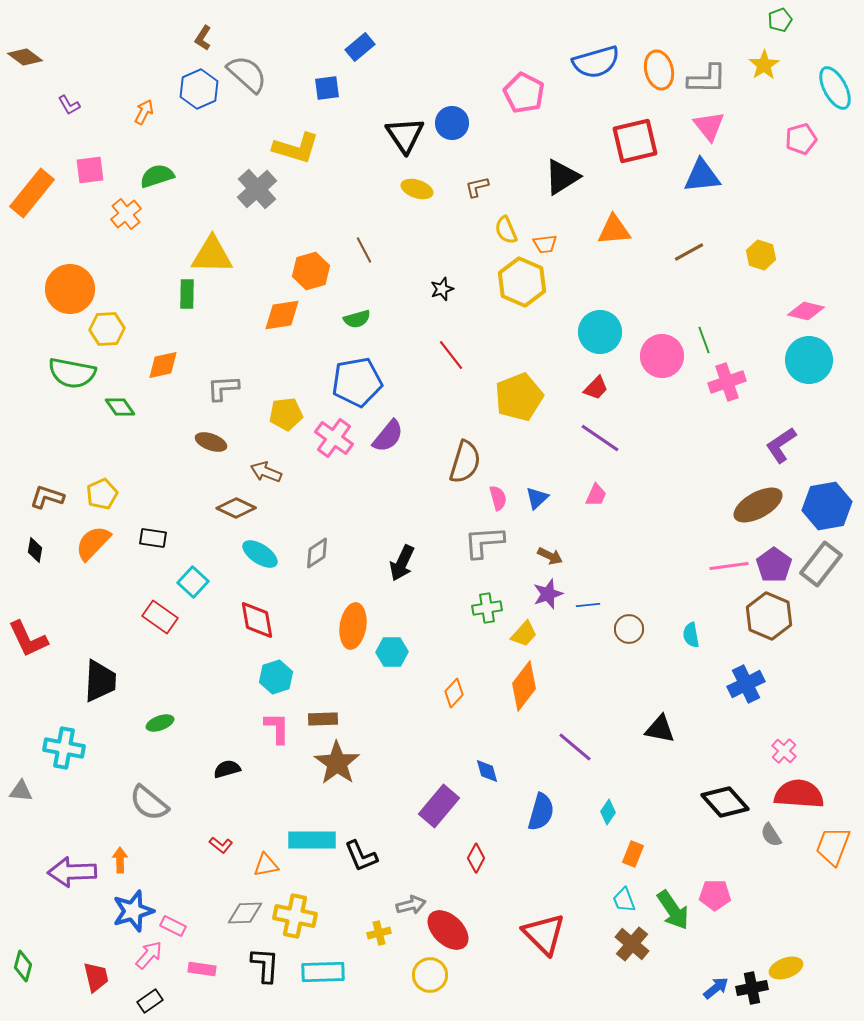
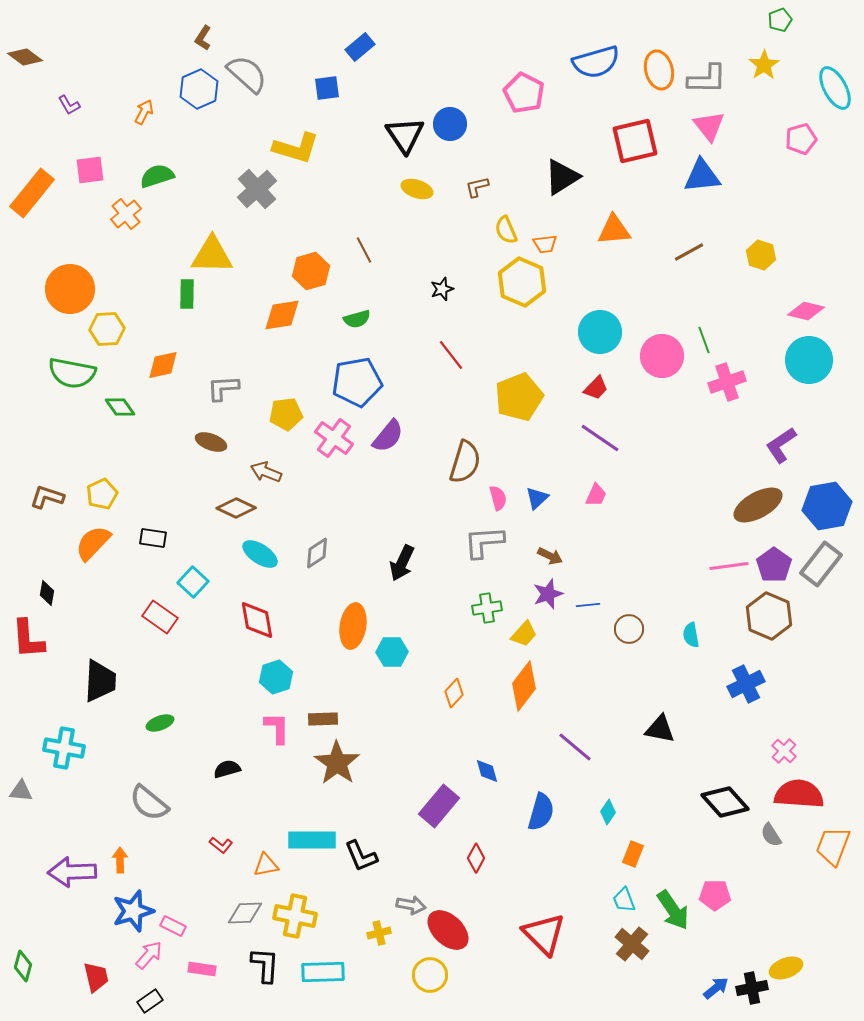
blue circle at (452, 123): moved 2 px left, 1 px down
black diamond at (35, 550): moved 12 px right, 43 px down
red L-shape at (28, 639): rotated 21 degrees clockwise
gray arrow at (411, 905): rotated 24 degrees clockwise
